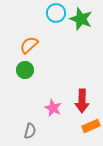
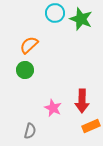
cyan circle: moved 1 px left
